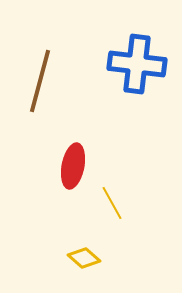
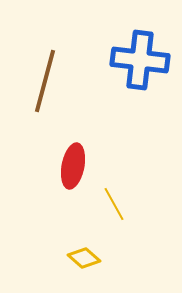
blue cross: moved 3 px right, 4 px up
brown line: moved 5 px right
yellow line: moved 2 px right, 1 px down
